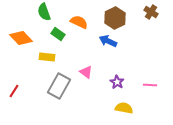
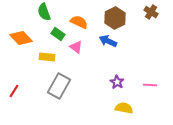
pink triangle: moved 10 px left, 25 px up
